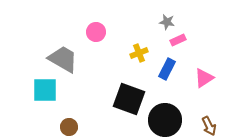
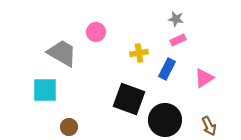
gray star: moved 9 px right, 3 px up
yellow cross: rotated 12 degrees clockwise
gray trapezoid: moved 1 px left, 6 px up
